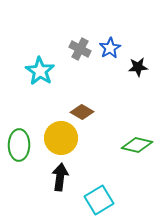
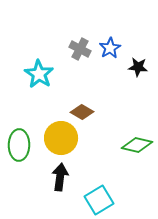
black star: rotated 12 degrees clockwise
cyan star: moved 1 px left, 3 px down
